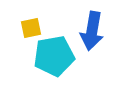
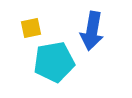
cyan pentagon: moved 6 px down
